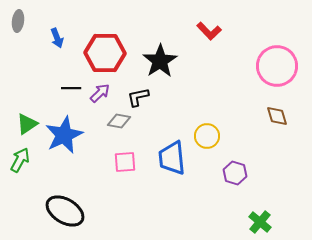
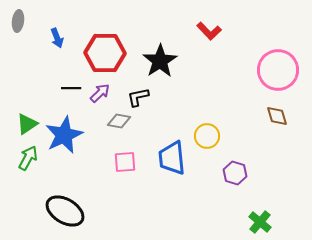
pink circle: moved 1 px right, 4 px down
green arrow: moved 8 px right, 2 px up
